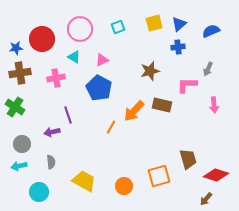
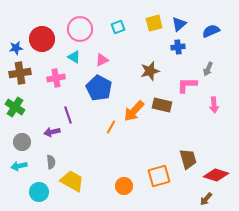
gray circle: moved 2 px up
yellow trapezoid: moved 12 px left
